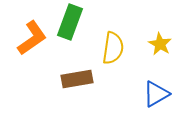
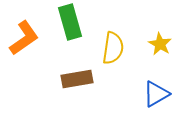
green rectangle: rotated 36 degrees counterclockwise
orange L-shape: moved 8 px left
